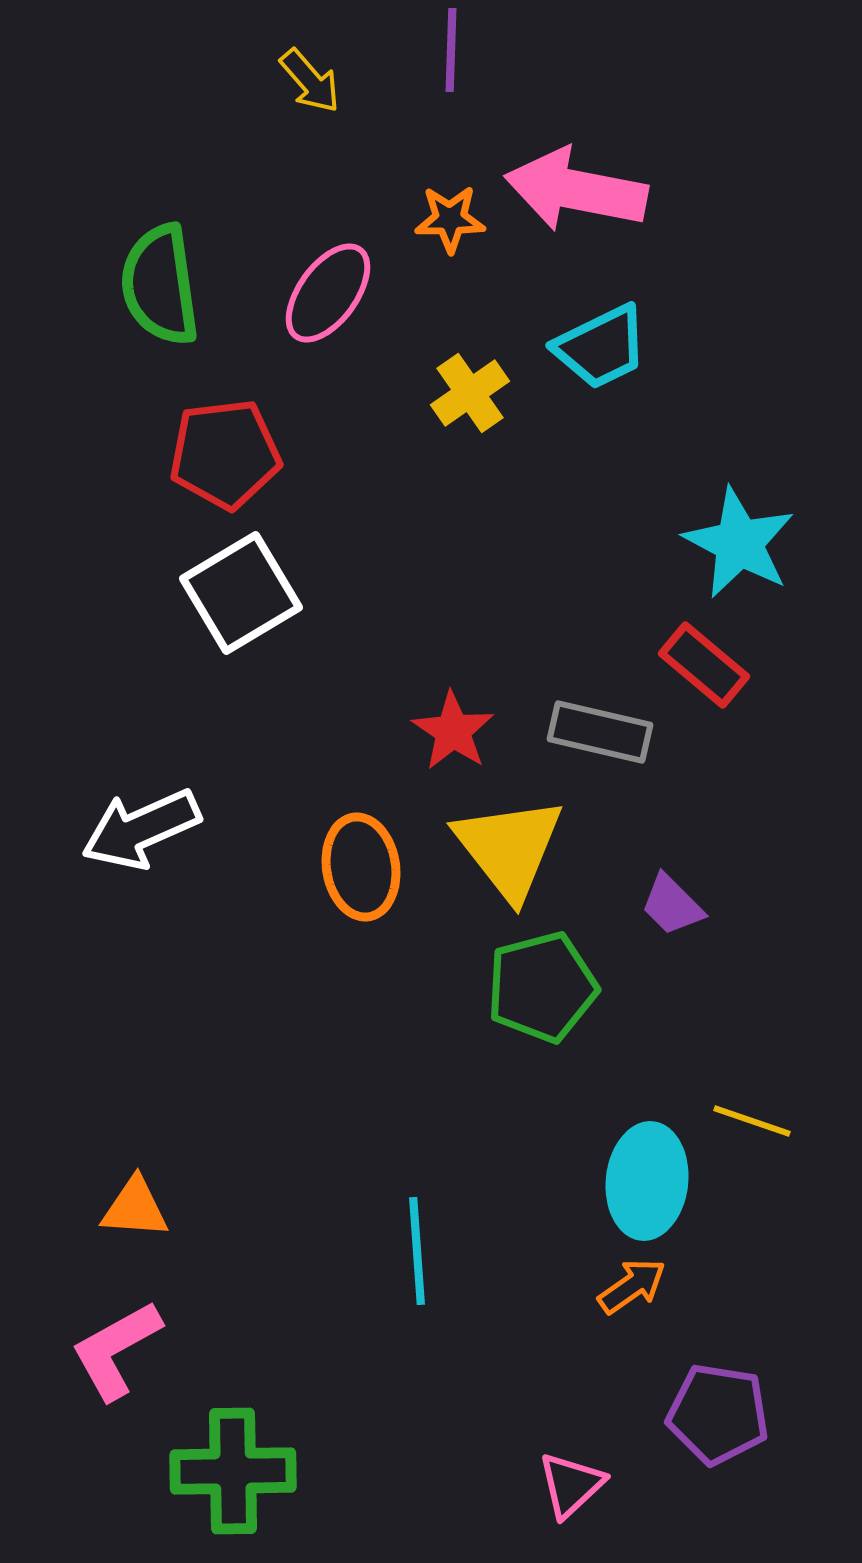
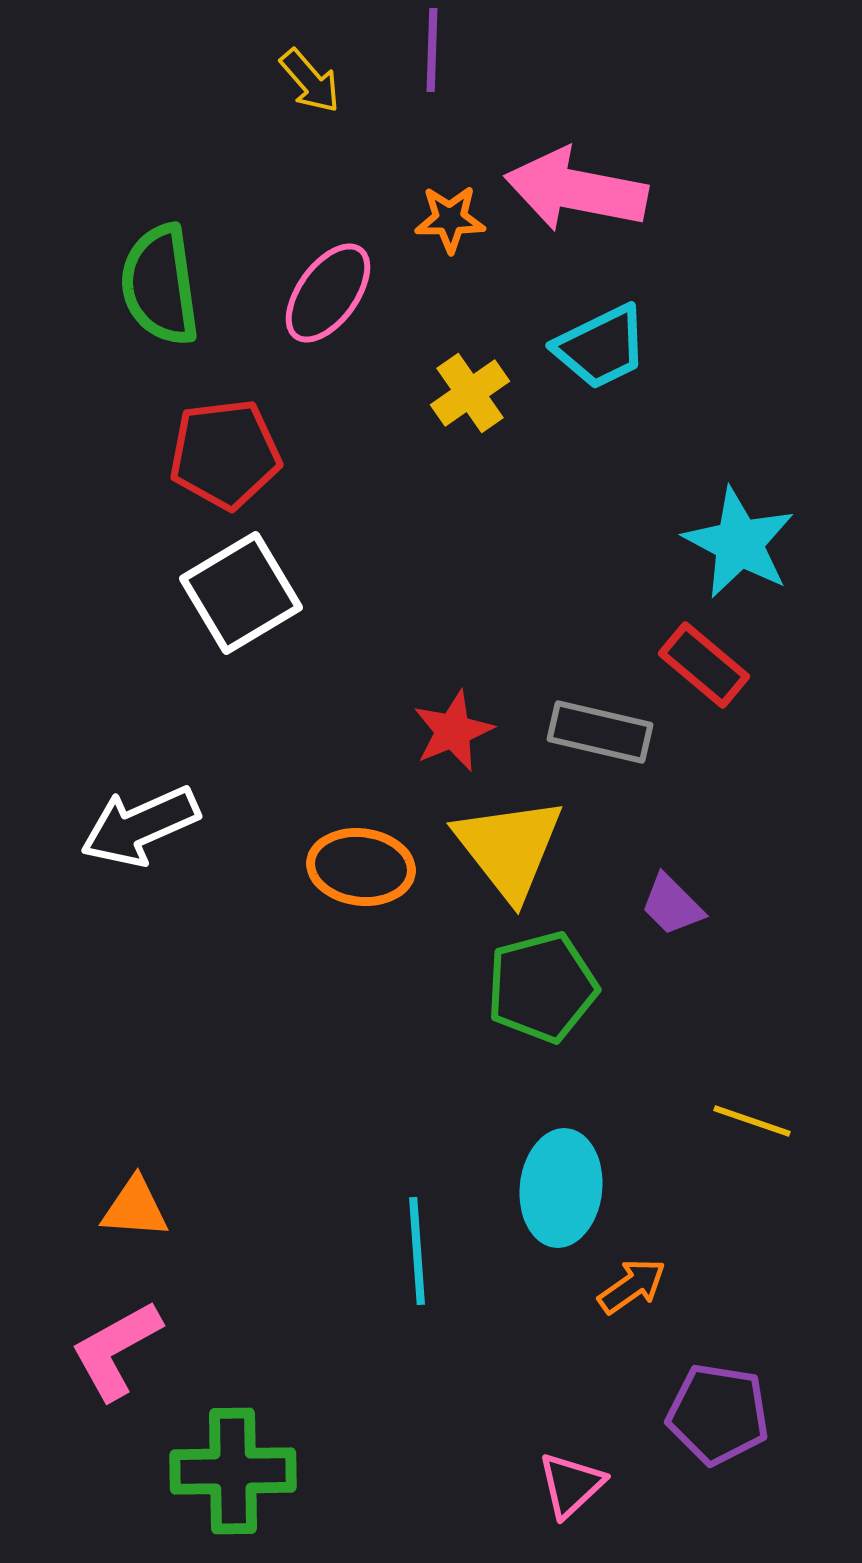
purple line: moved 19 px left
red star: rotated 16 degrees clockwise
white arrow: moved 1 px left, 3 px up
orange ellipse: rotated 74 degrees counterclockwise
cyan ellipse: moved 86 px left, 7 px down
